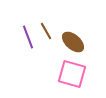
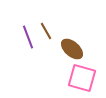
brown ellipse: moved 1 px left, 7 px down
pink square: moved 10 px right, 4 px down
